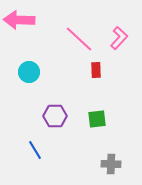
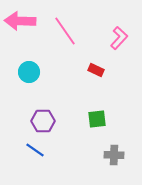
pink arrow: moved 1 px right, 1 px down
pink line: moved 14 px left, 8 px up; rotated 12 degrees clockwise
red rectangle: rotated 63 degrees counterclockwise
purple hexagon: moved 12 px left, 5 px down
blue line: rotated 24 degrees counterclockwise
gray cross: moved 3 px right, 9 px up
